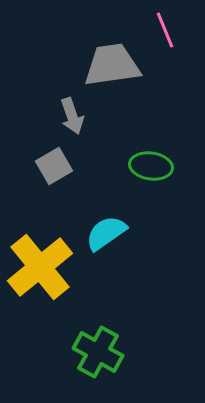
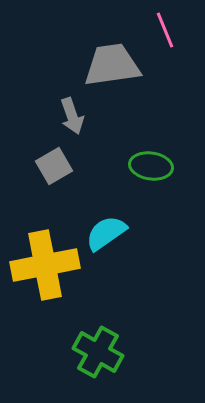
yellow cross: moved 5 px right, 2 px up; rotated 28 degrees clockwise
